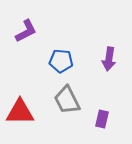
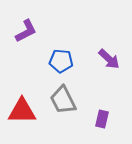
purple arrow: rotated 55 degrees counterclockwise
gray trapezoid: moved 4 px left
red triangle: moved 2 px right, 1 px up
